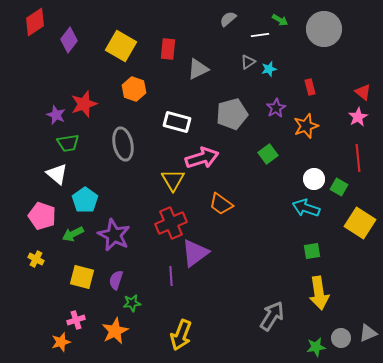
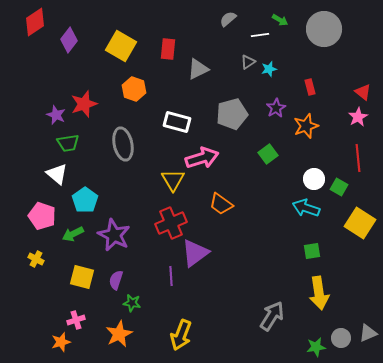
green star at (132, 303): rotated 18 degrees clockwise
orange star at (115, 331): moved 4 px right, 3 px down
